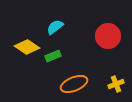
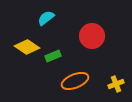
cyan semicircle: moved 9 px left, 9 px up
red circle: moved 16 px left
orange ellipse: moved 1 px right, 3 px up
